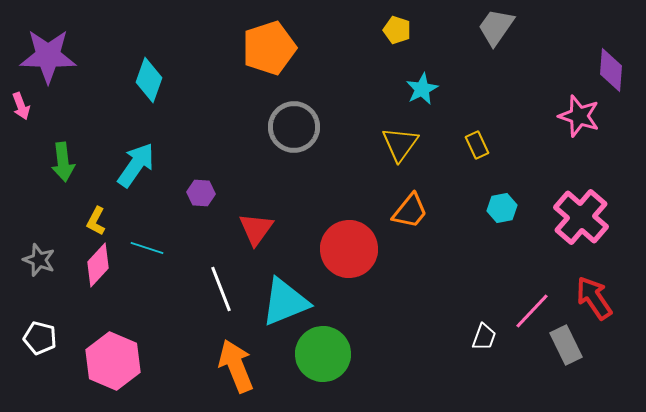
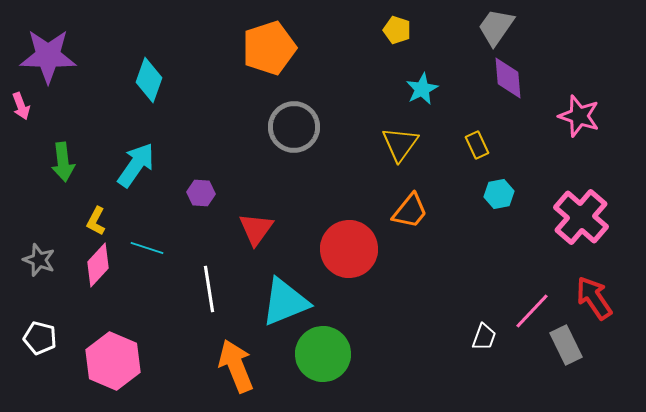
purple diamond: moved 103 px left, 8 px down; rotated 9 degrees counterclockwise
cyan hexagon: moved 3 px left, 14 px up
white line: moved 12 px left; rotated 12 degrees clockwise
